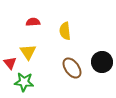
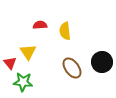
red semicircle: moved 7 px right, 3 px down
green star: moved 1 px left
